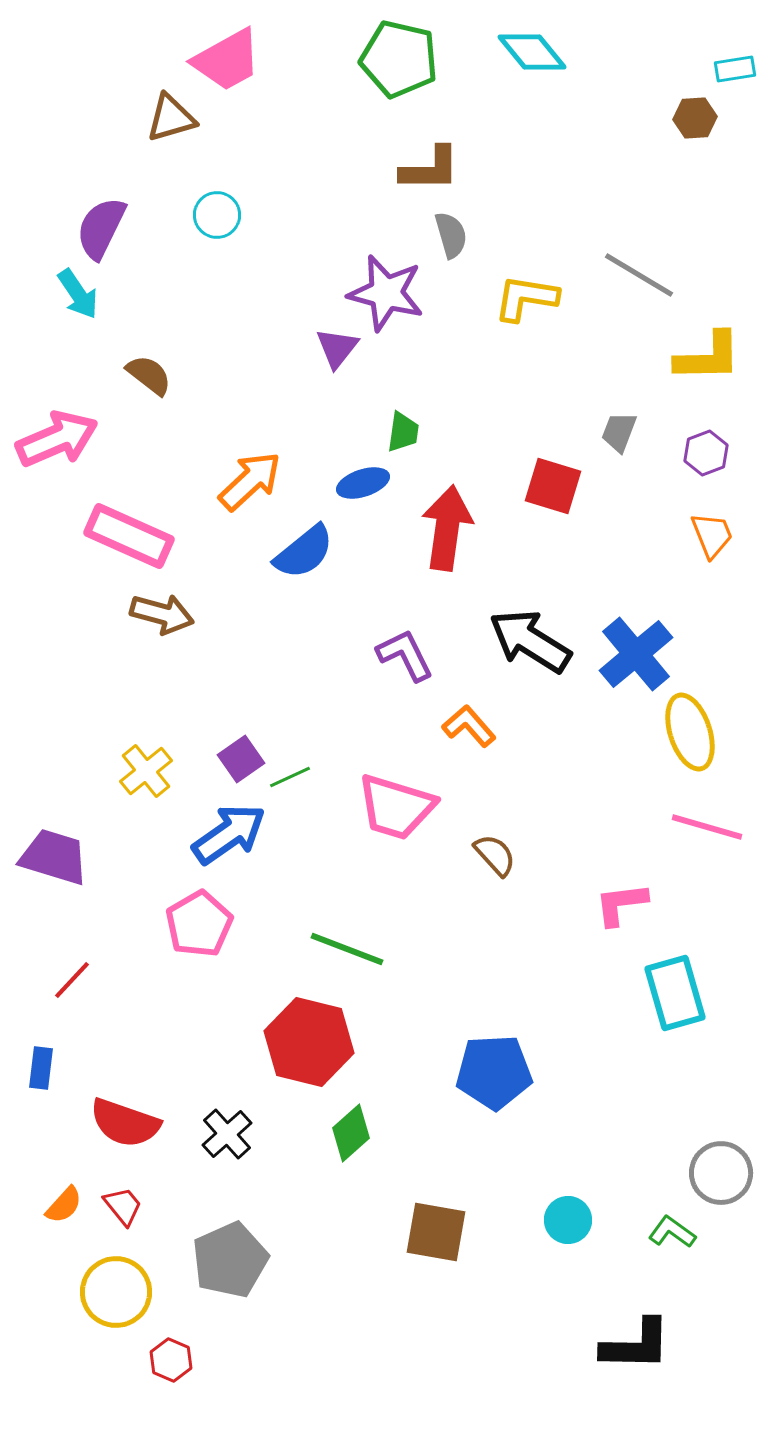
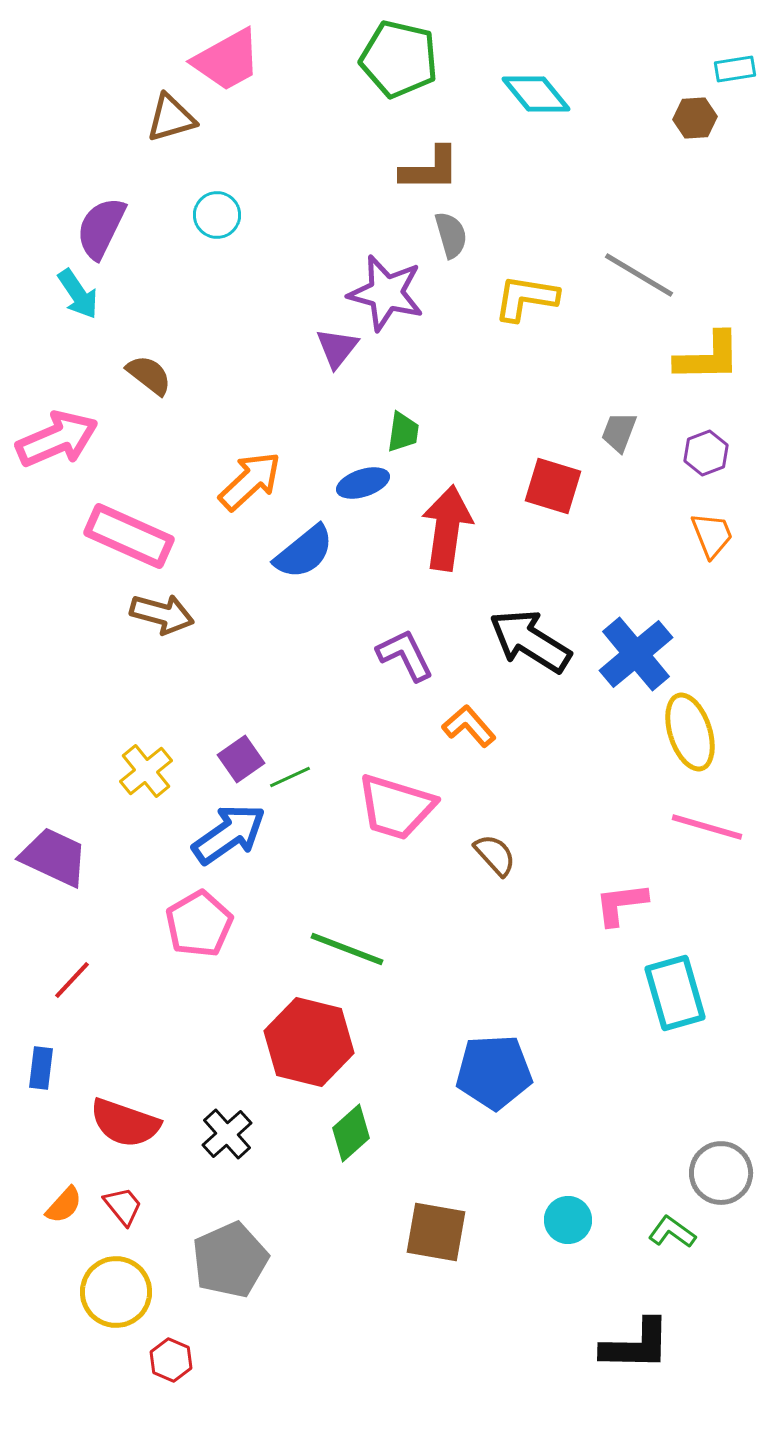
cyan diamond at (532, 52): moved 4 px right, 42 px down
purple trapezoid at (54, 857): rotated 8 degrees clockwise
